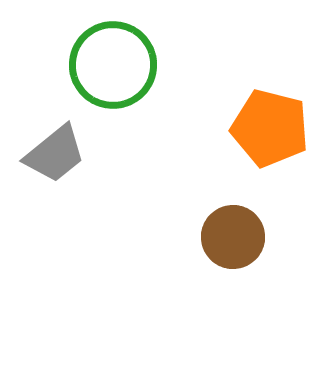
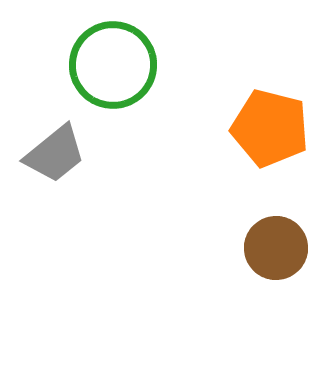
brown circle: moved 43 px right, 11 px down
